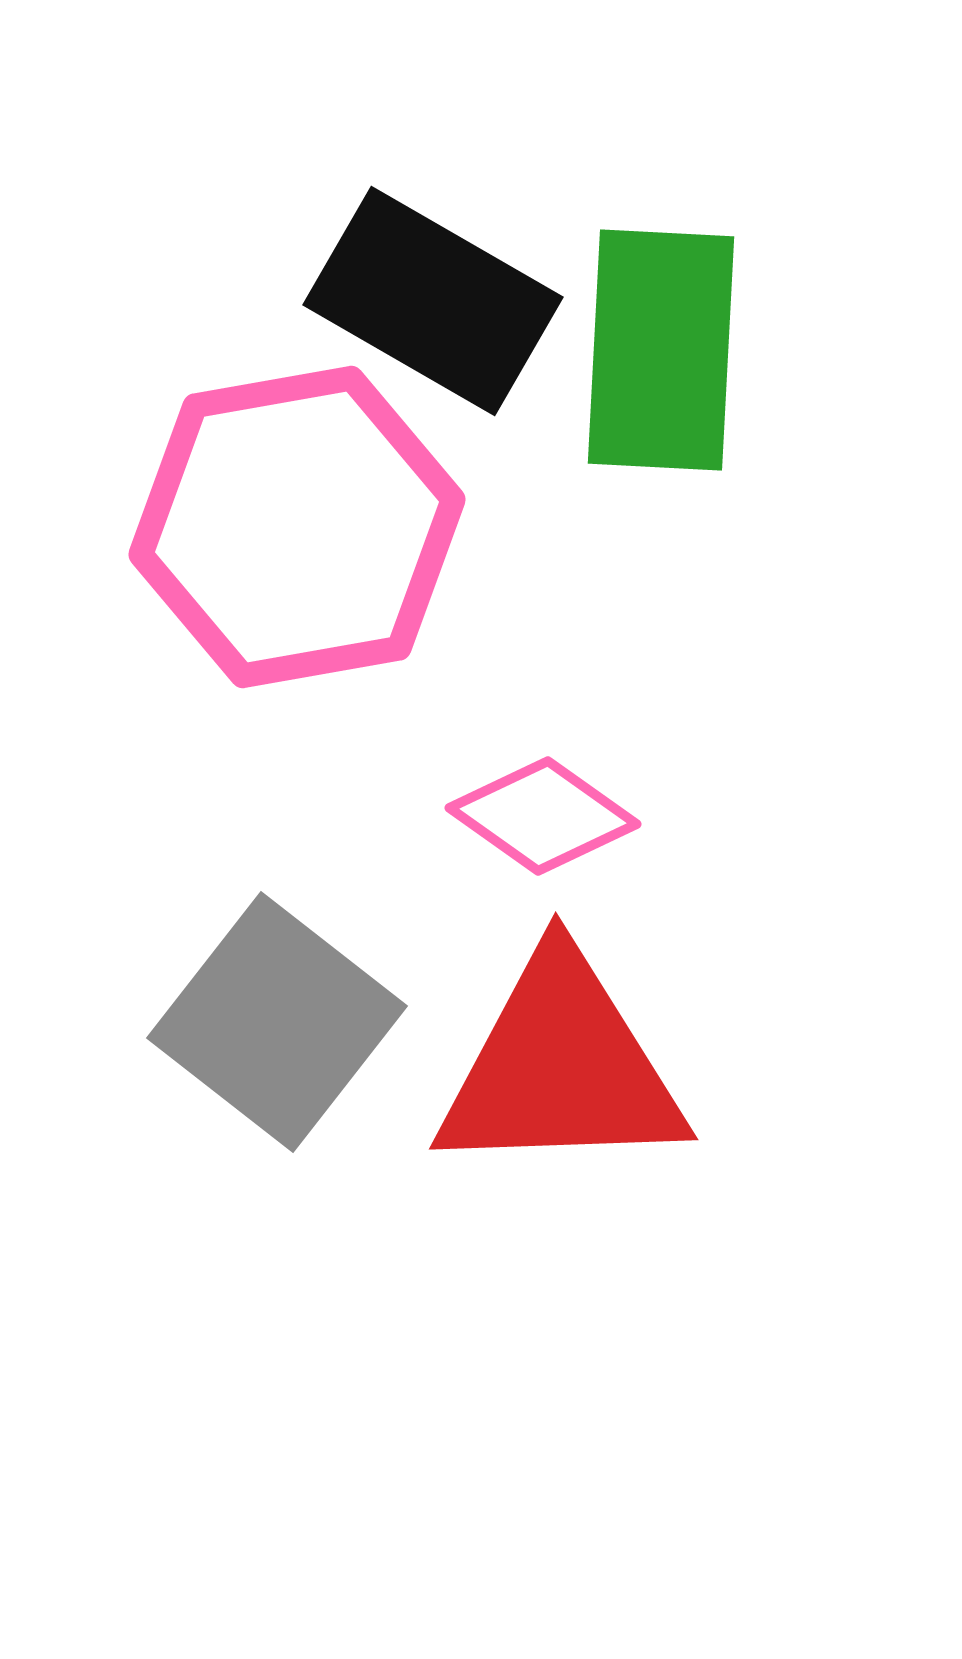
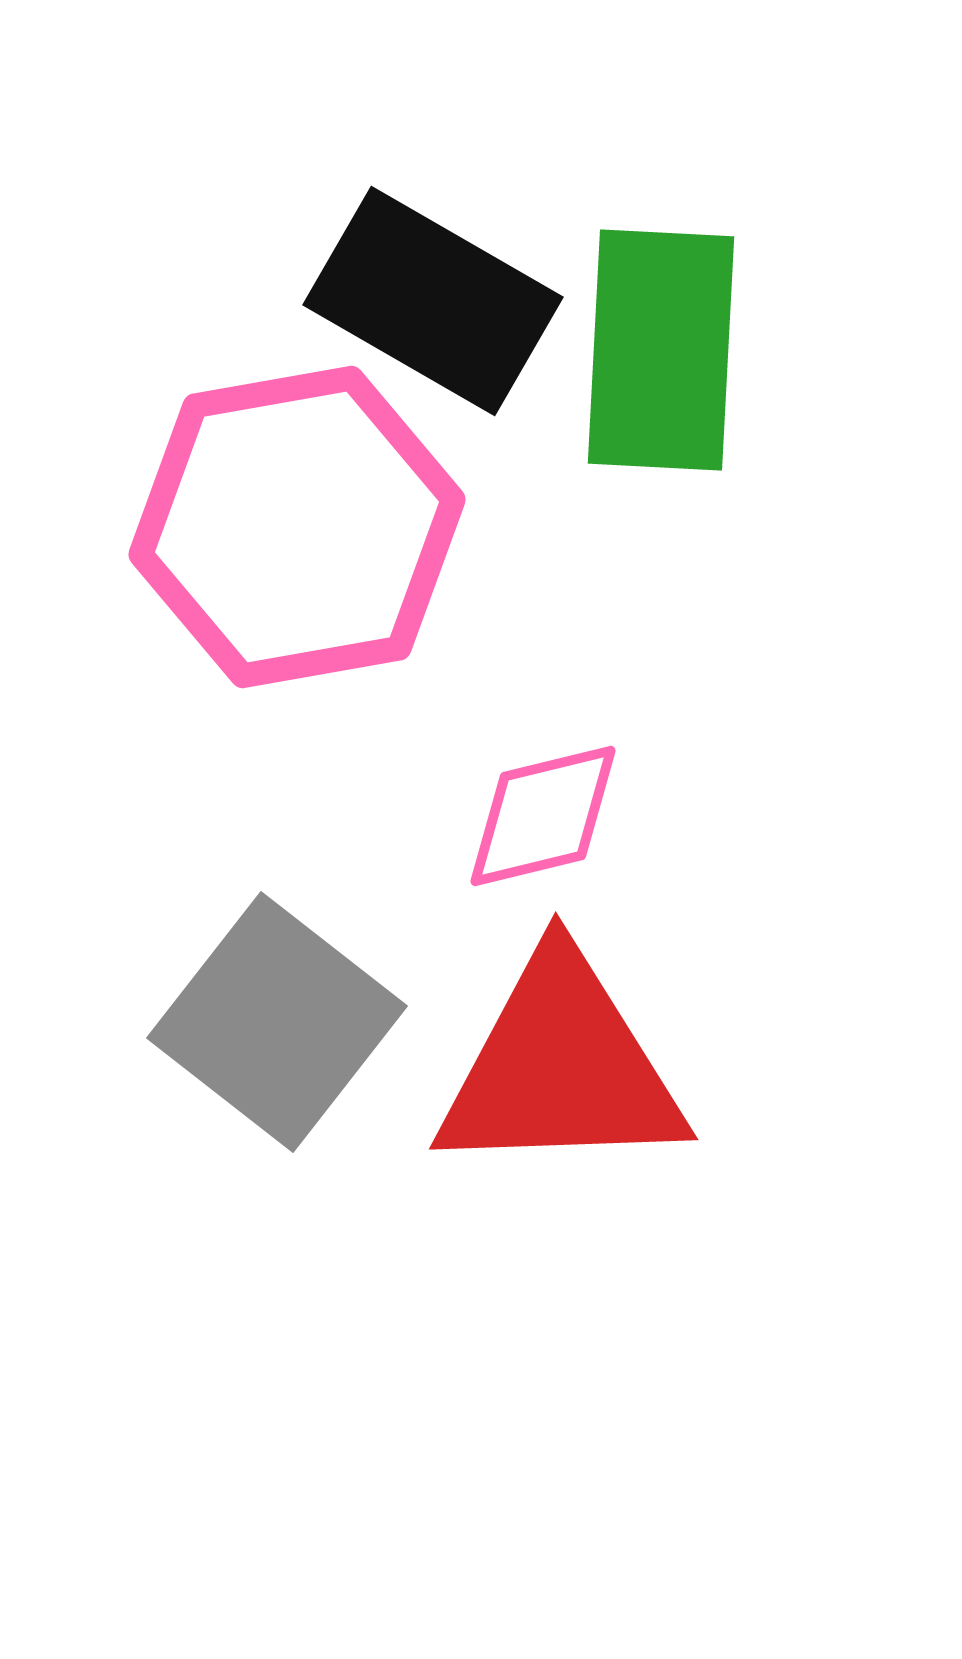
pink diamond: rotated 49 degrees counterclockwise
